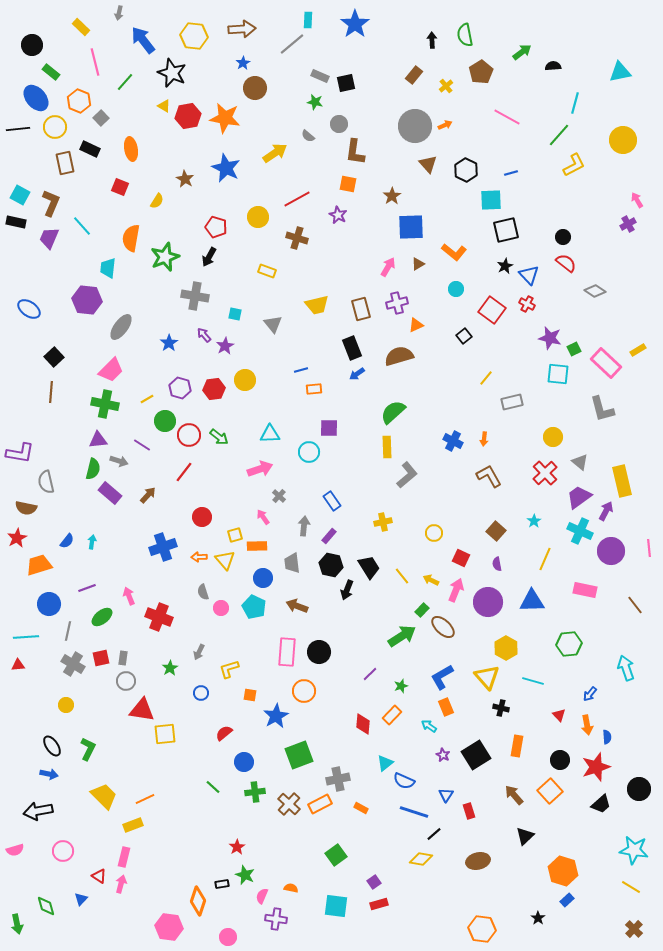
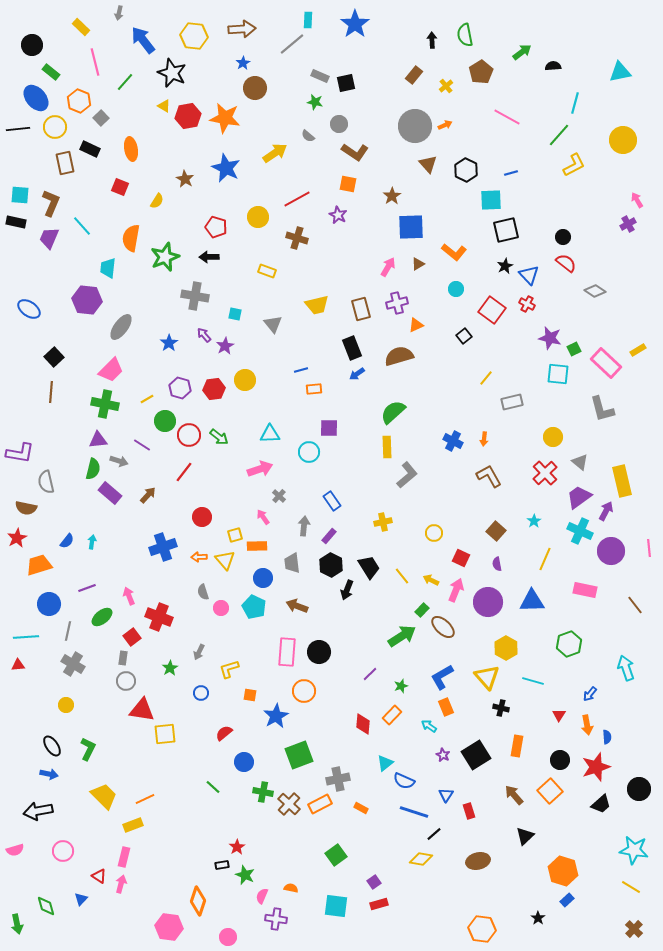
brown L-shape at (355, 152): rotated 64 degrees counterclockwise
cyan square at (20, 195): rotated 24 degrees counterclockwise
black arrow at (209, 257): rotated 60 degrees clockwise
black hexagon at (331, 565): rotated 15 degrees clockwise
green hexagon at (569, 644): rotated 15 degrees counterclockwise
red square at (101, 658): moved 31 px right, 21 px up; rotated 24 degrees counterclockwise
red triangle at (559, 715): rotated 16 degrees clockwise
green cross at (255, 792): moved 8 px right; rotated 18 degrees clockwise
black rectangle at (222, 884): moved 19 px up
